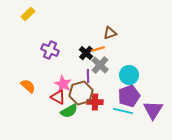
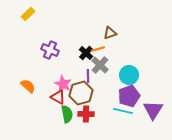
red cross: moved 9 px left, 12 px down
green semicircle: moved 2 px left, 3 px down; rotated 72 degrees counterclockwise
